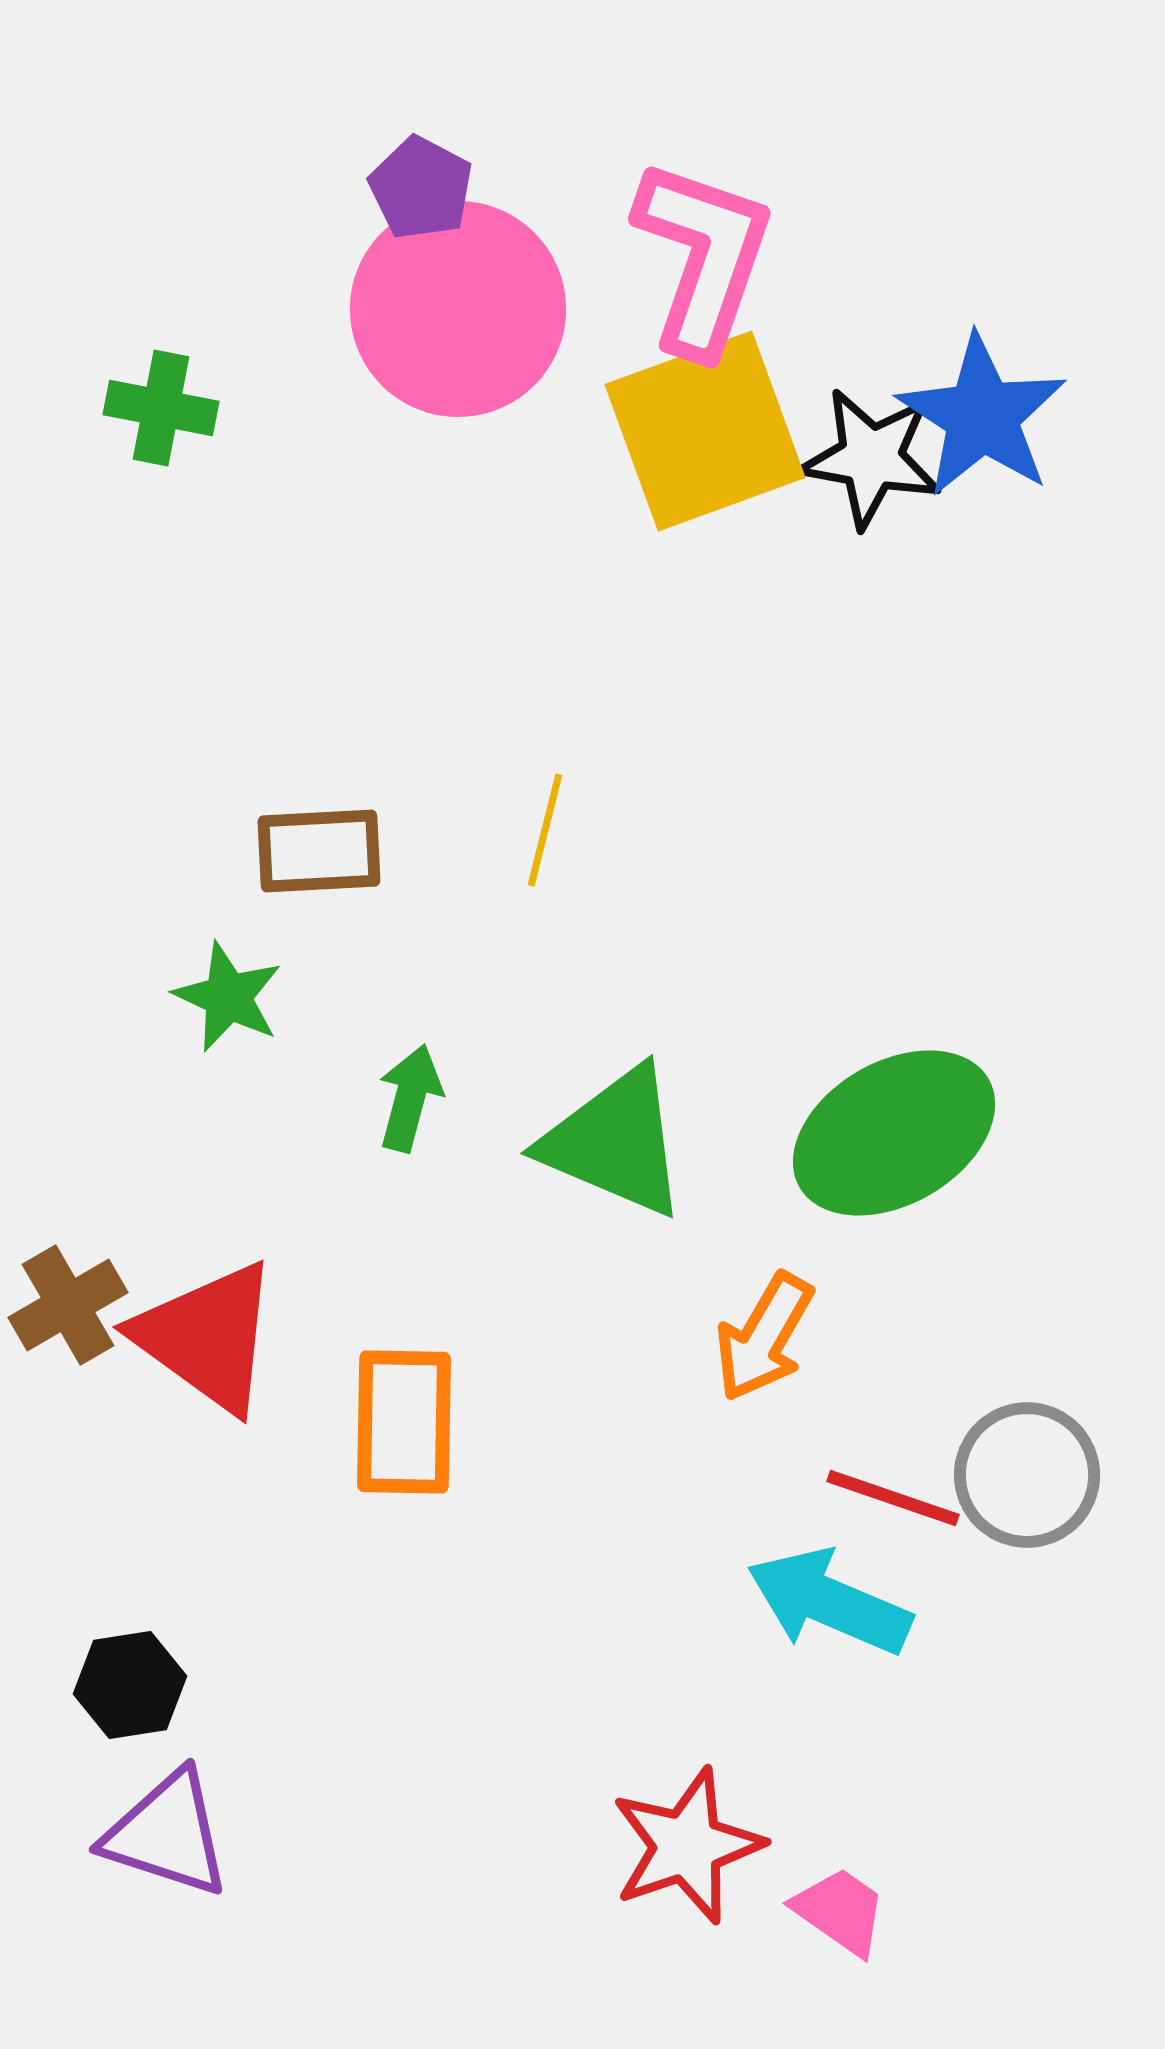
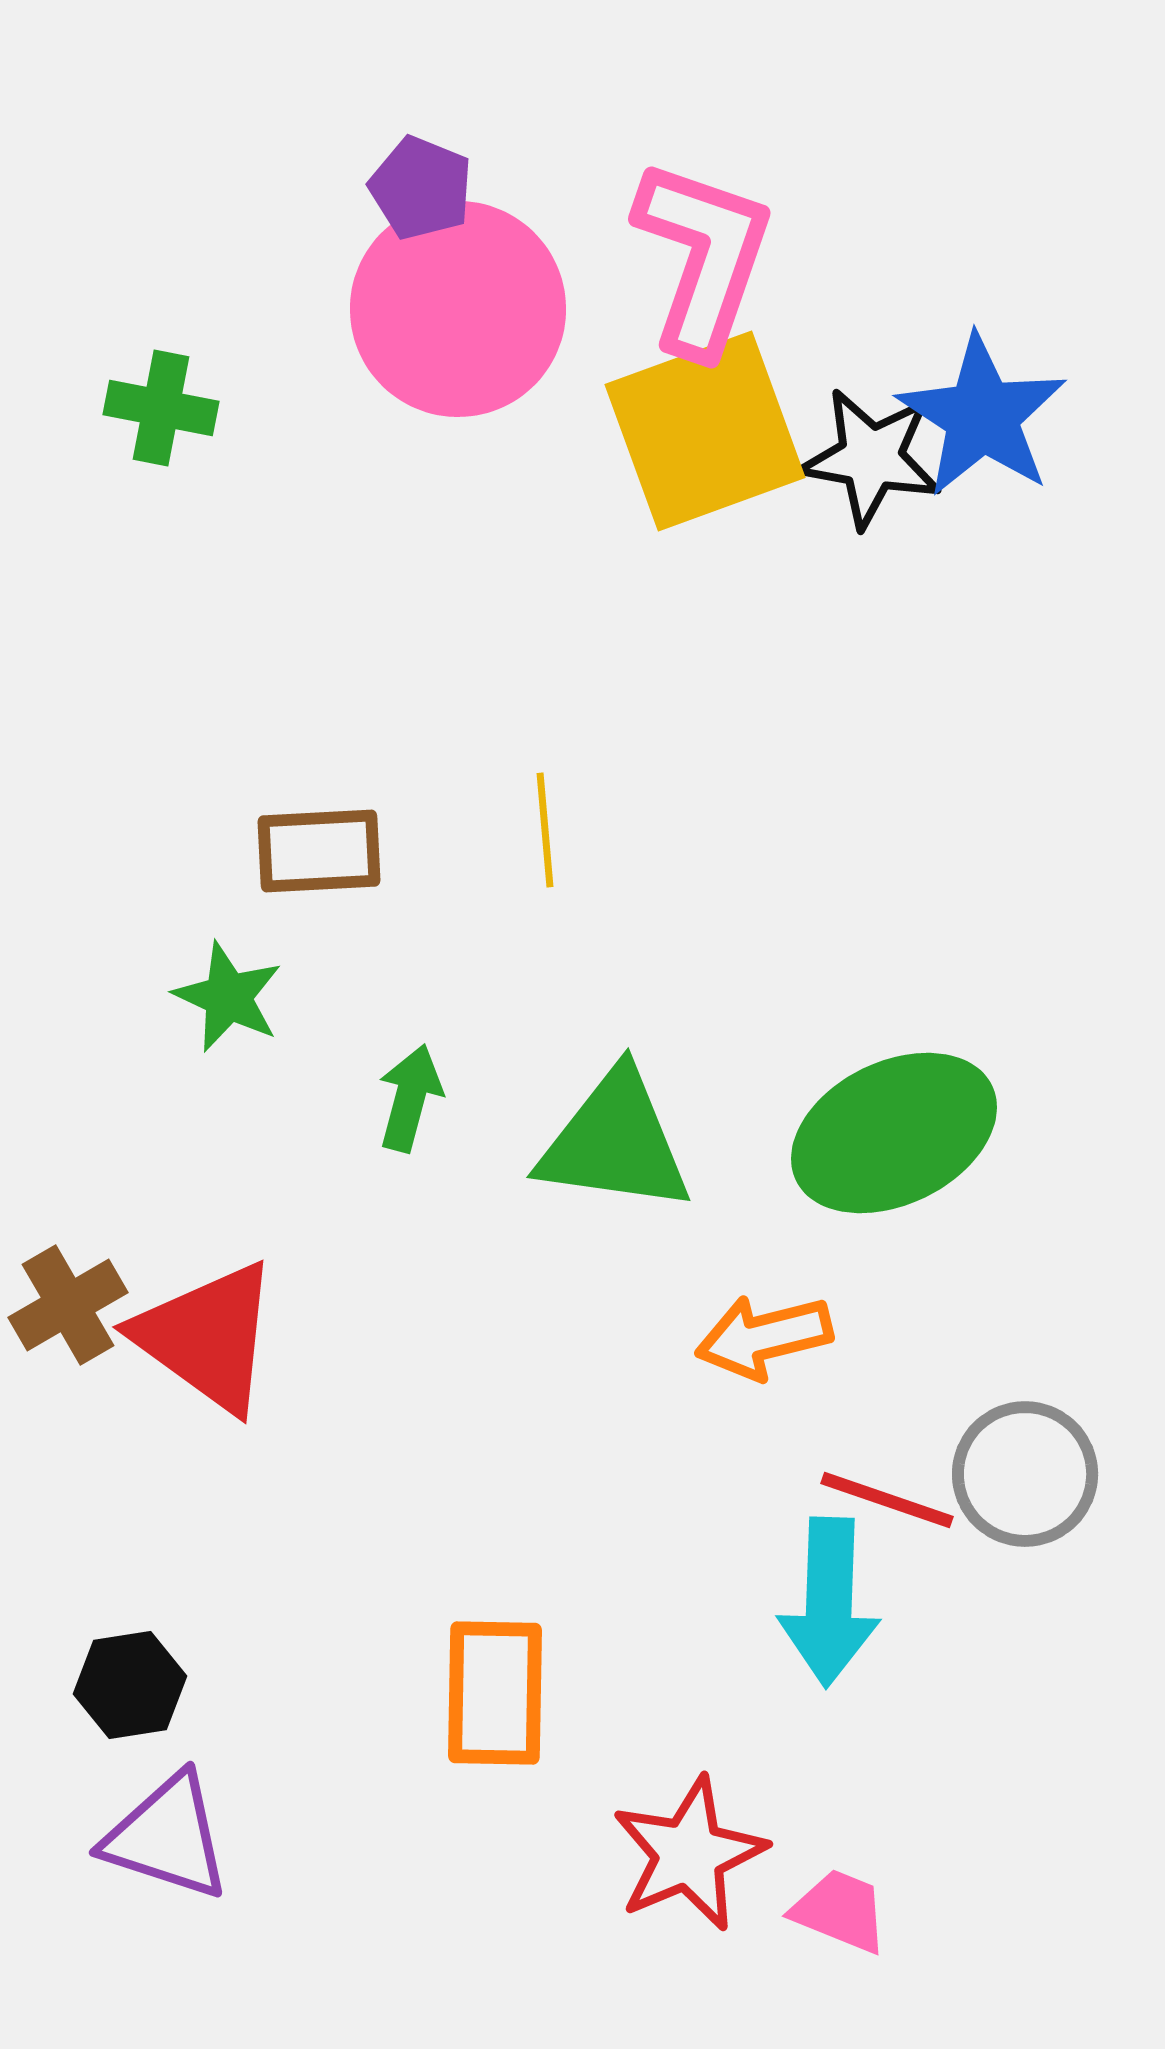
purple pentagon: rotated 6 degrees counterclockwise
yellow line: rotated 19 degrees counterclockwise
green ellipse: rotated 4 degrees clockwise
green triangle: rotated 15 degrees counterclockwise
orange arrow: rotated 46 degrees clockwise
orange rectangle: moved 91 px right, 271 px down
gray circle: moved 2 px left, 1 px up
red line: moved 6 px left, 2 px down
cyan arrow: rotated 111 degrees counterclockwise
purple triangle: moved 3 px down
red star: moved 2 px right, 8 px down; rotated 4 degrees counterclockwise
pink trapezoid: rotated 13 degrees counterclockwise
